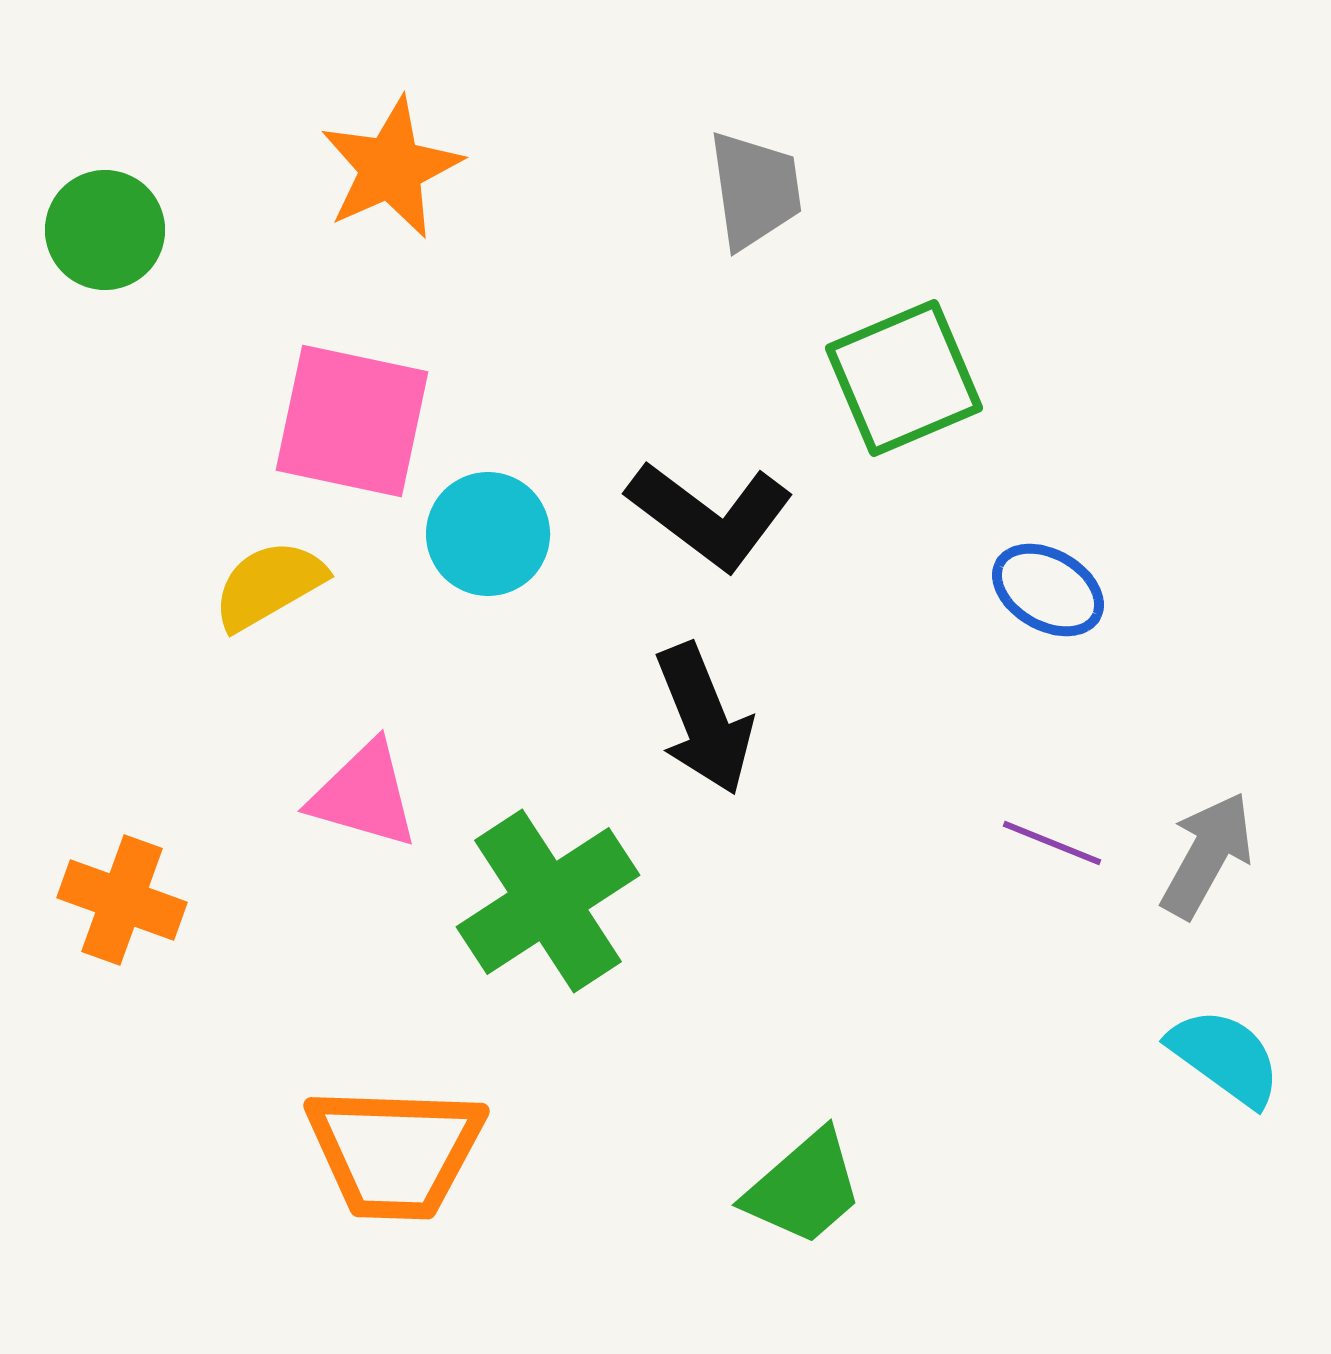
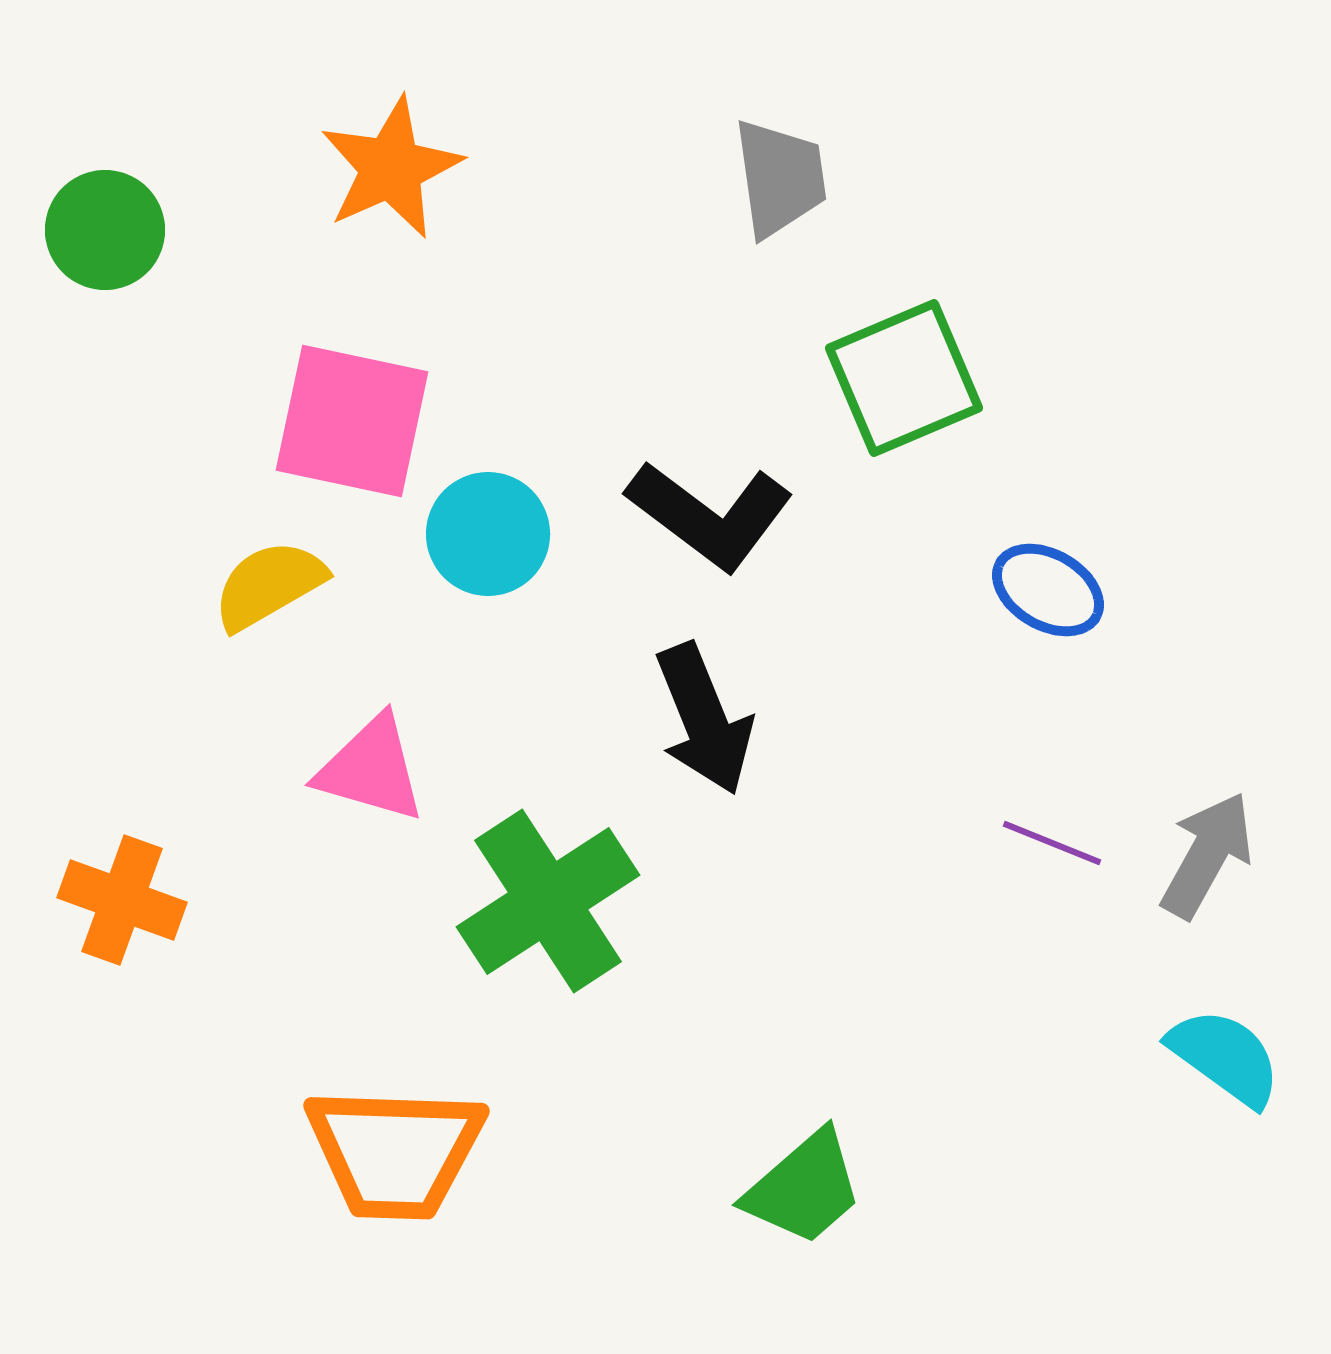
gray trapezoid: moved 25 px right, 12 px up
pink triangle: moved 7 px right, 26 px up
